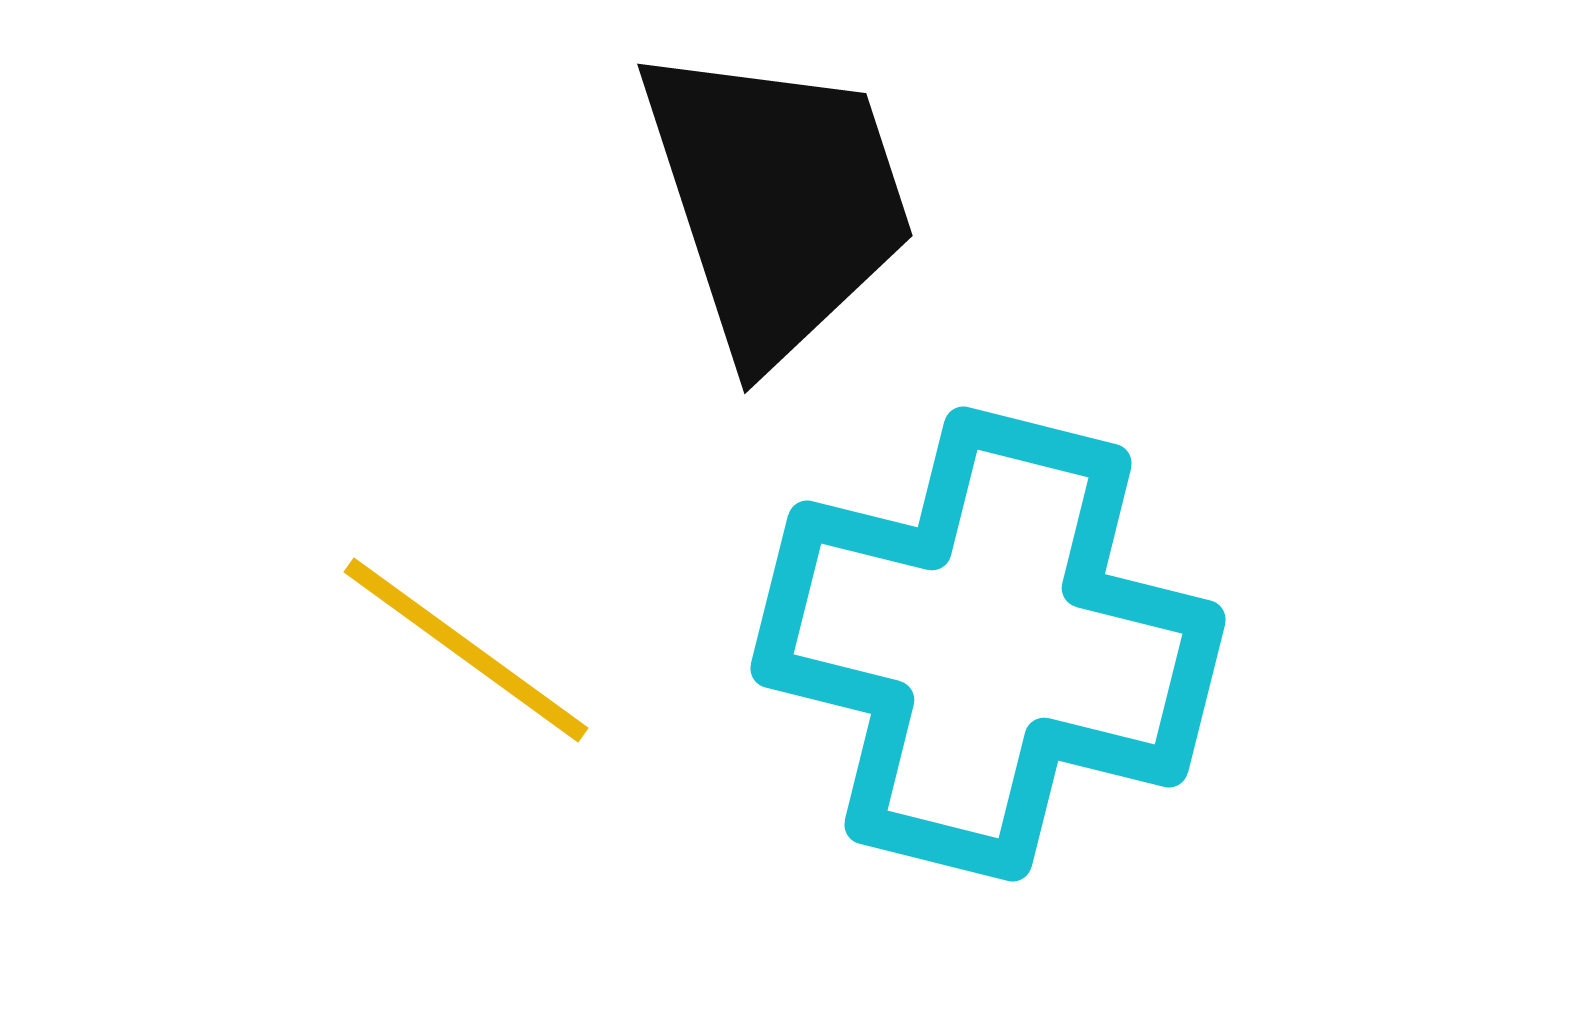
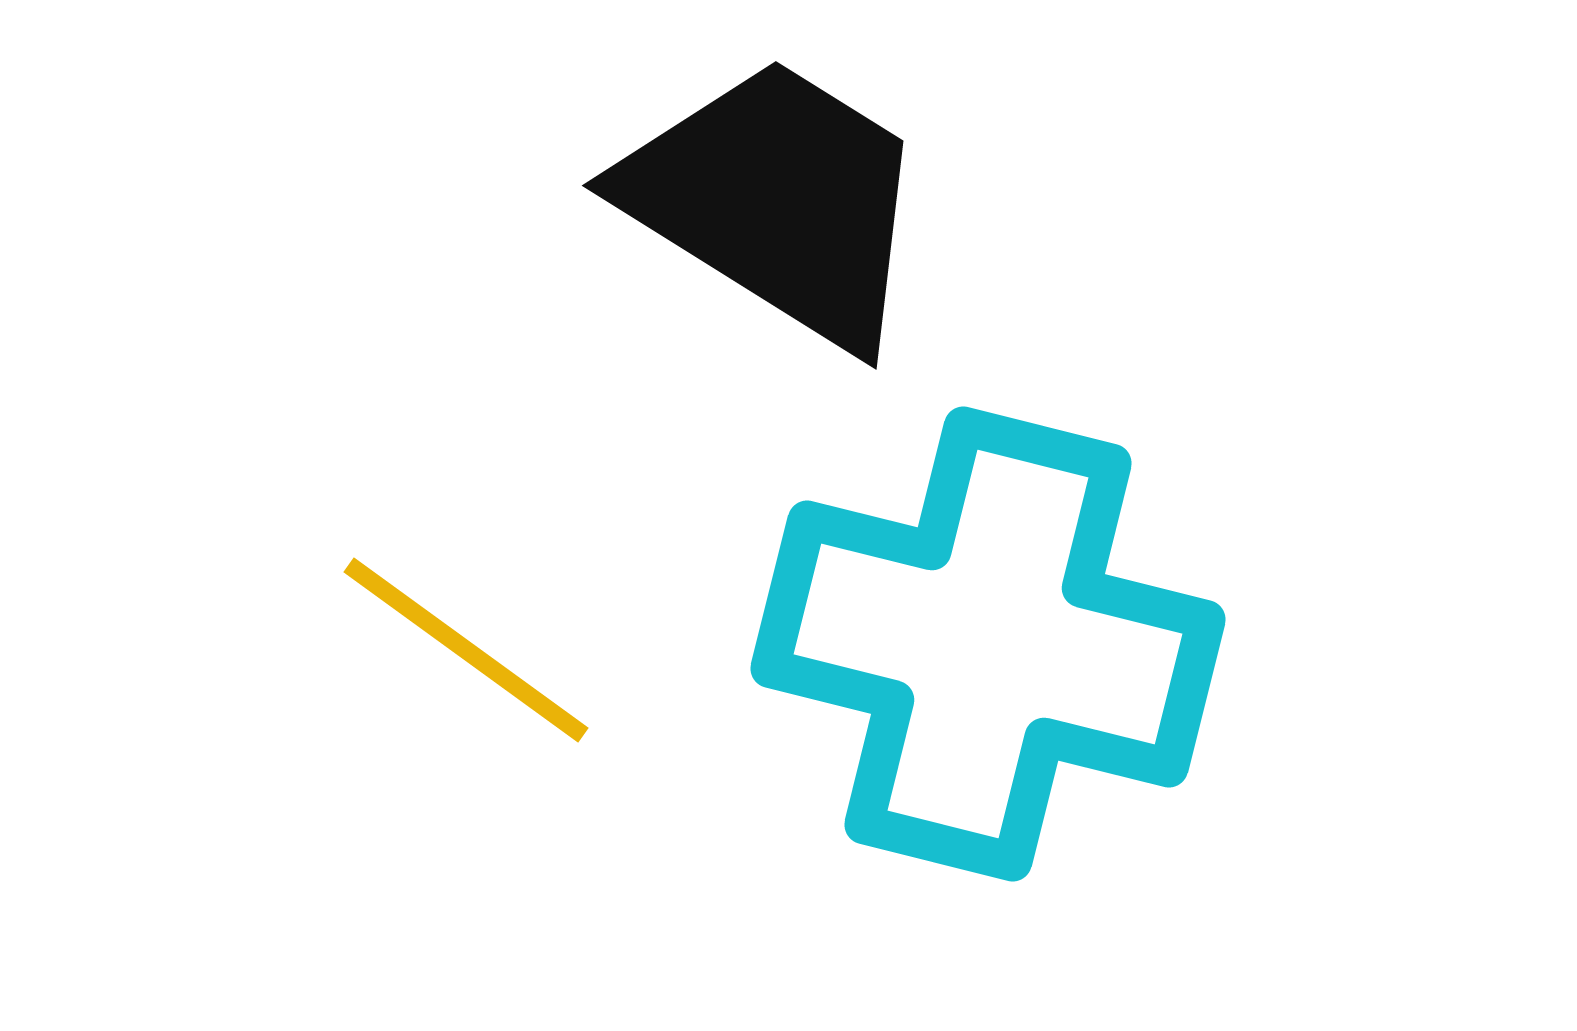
black trapezoid: rotated 40 degrees counterclockwise
